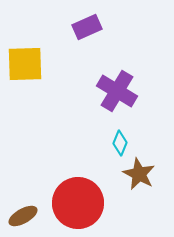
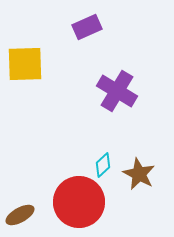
cyan diamond: moved 17 px left, 22 px down; rotated 25 degrees clockwise
red circle: moved 1 px right, 1 px up
brown ellipse: moved 3 px left, 1 px up
